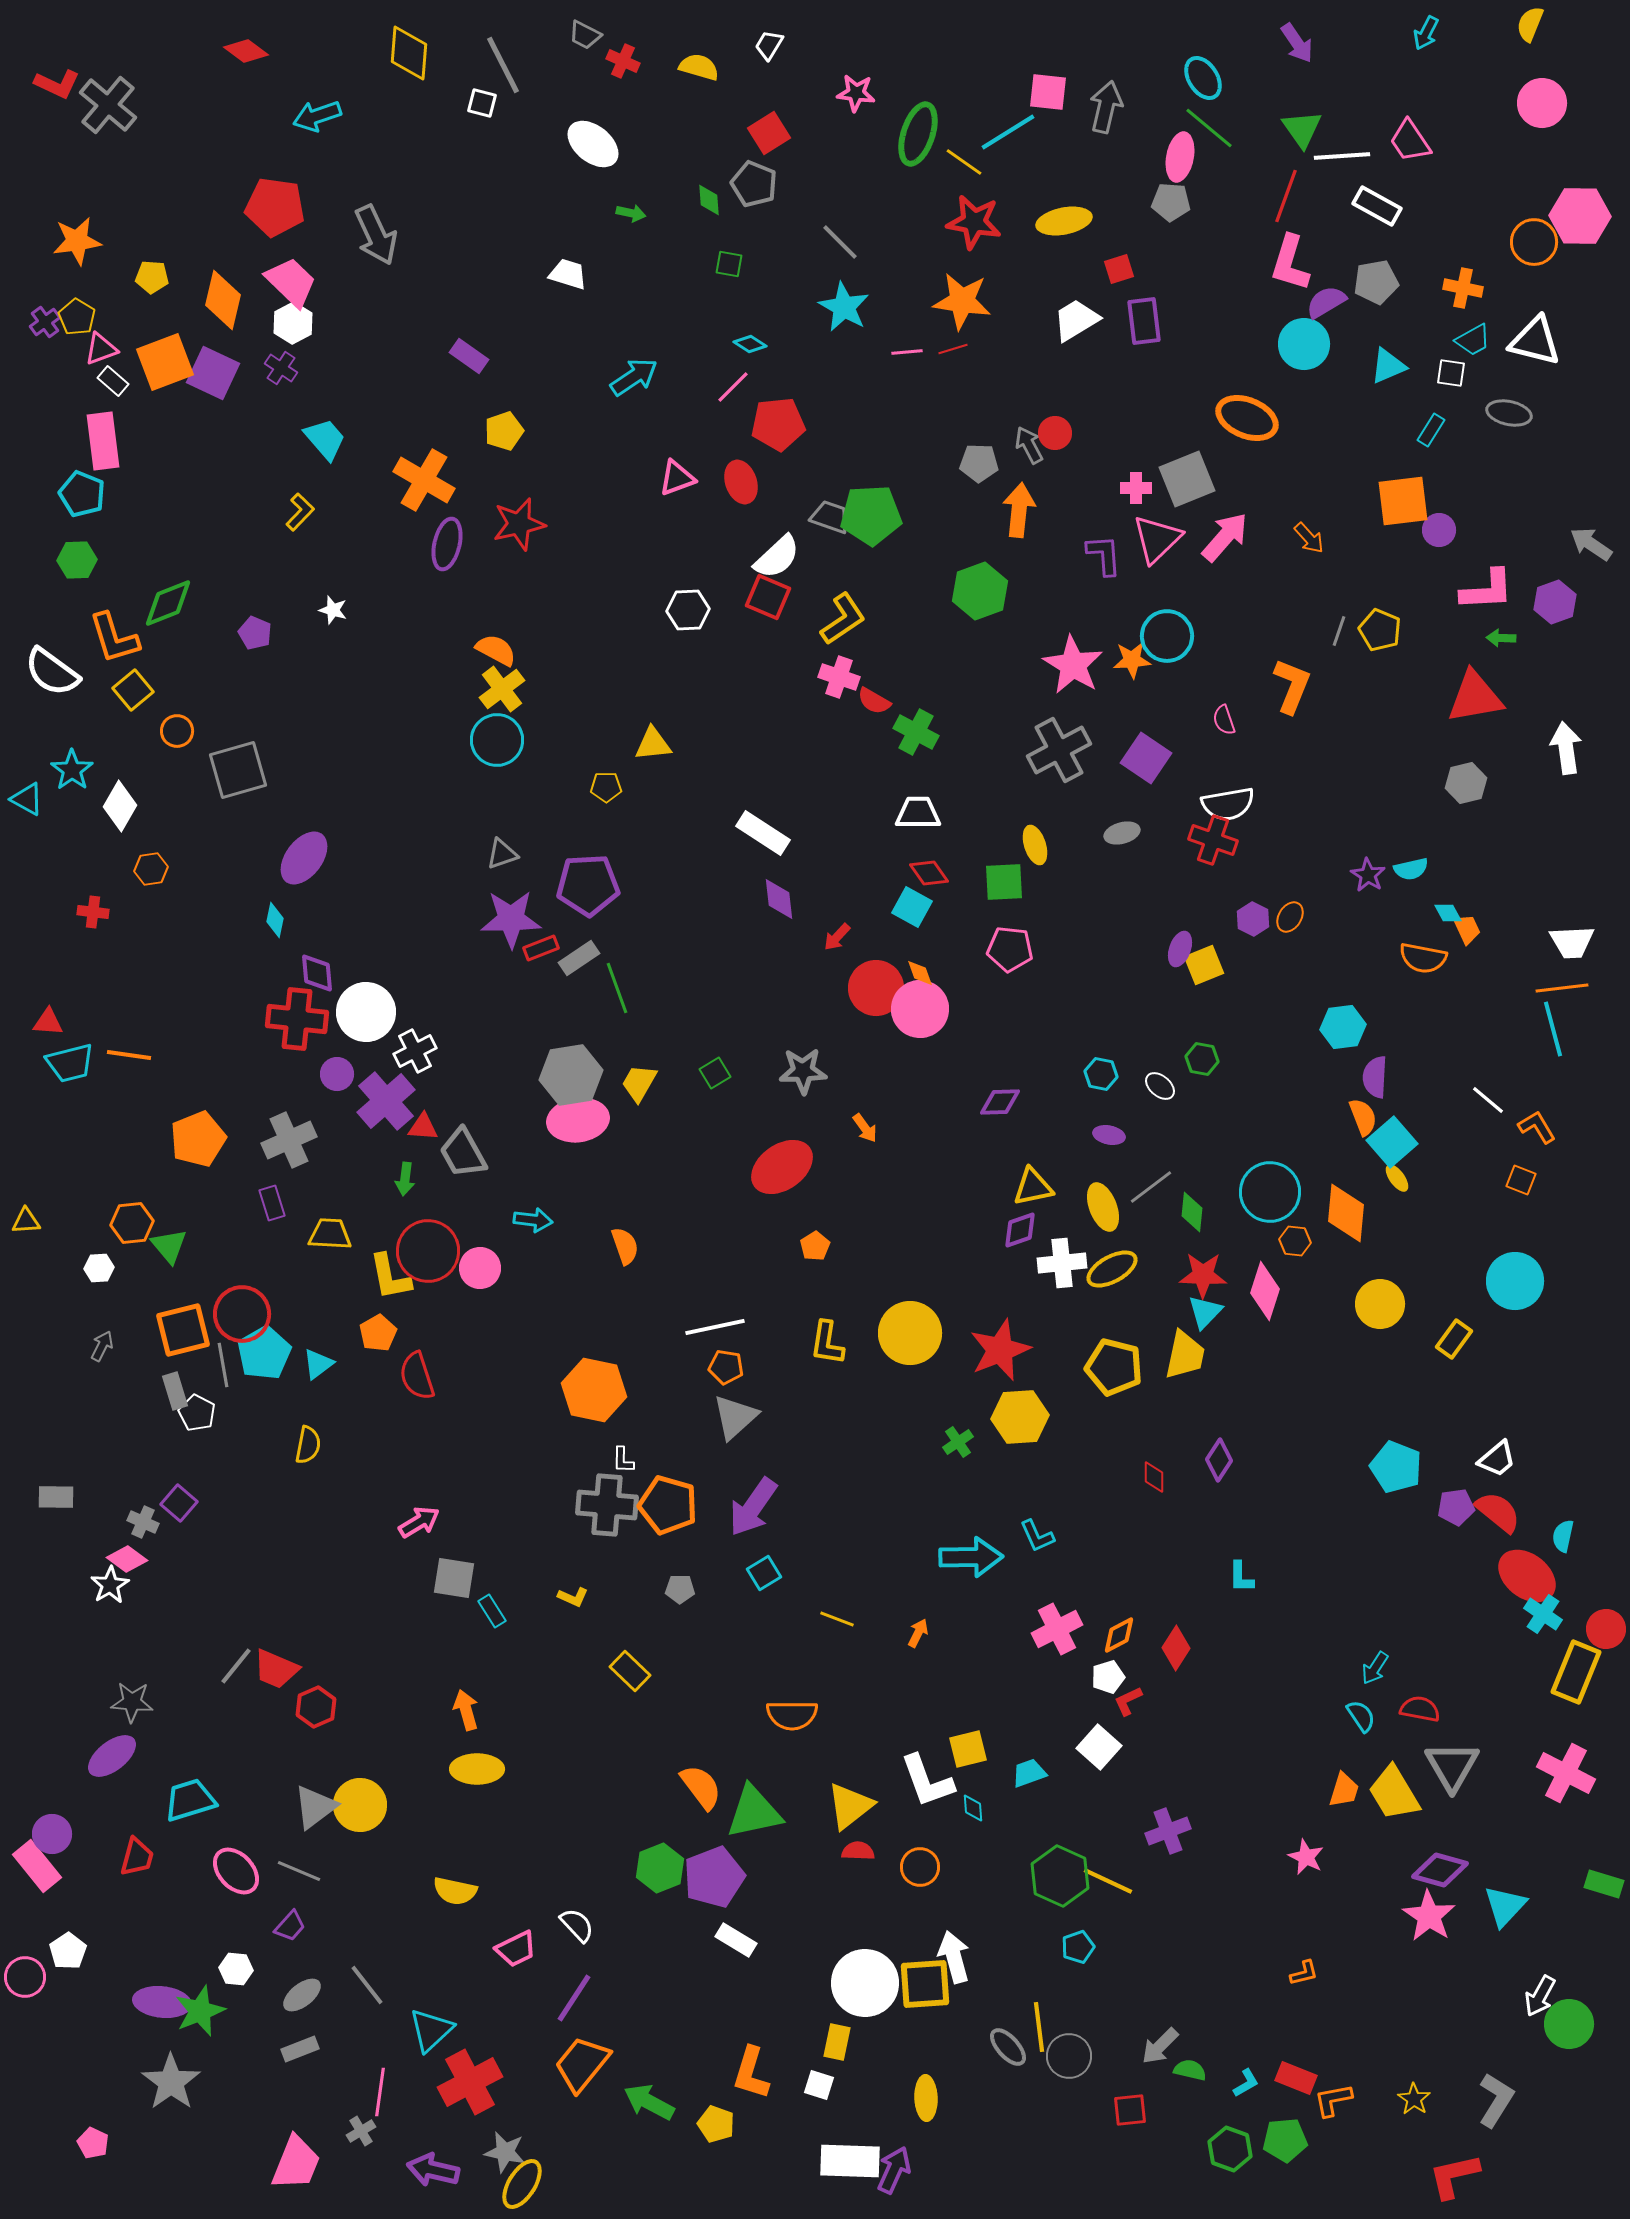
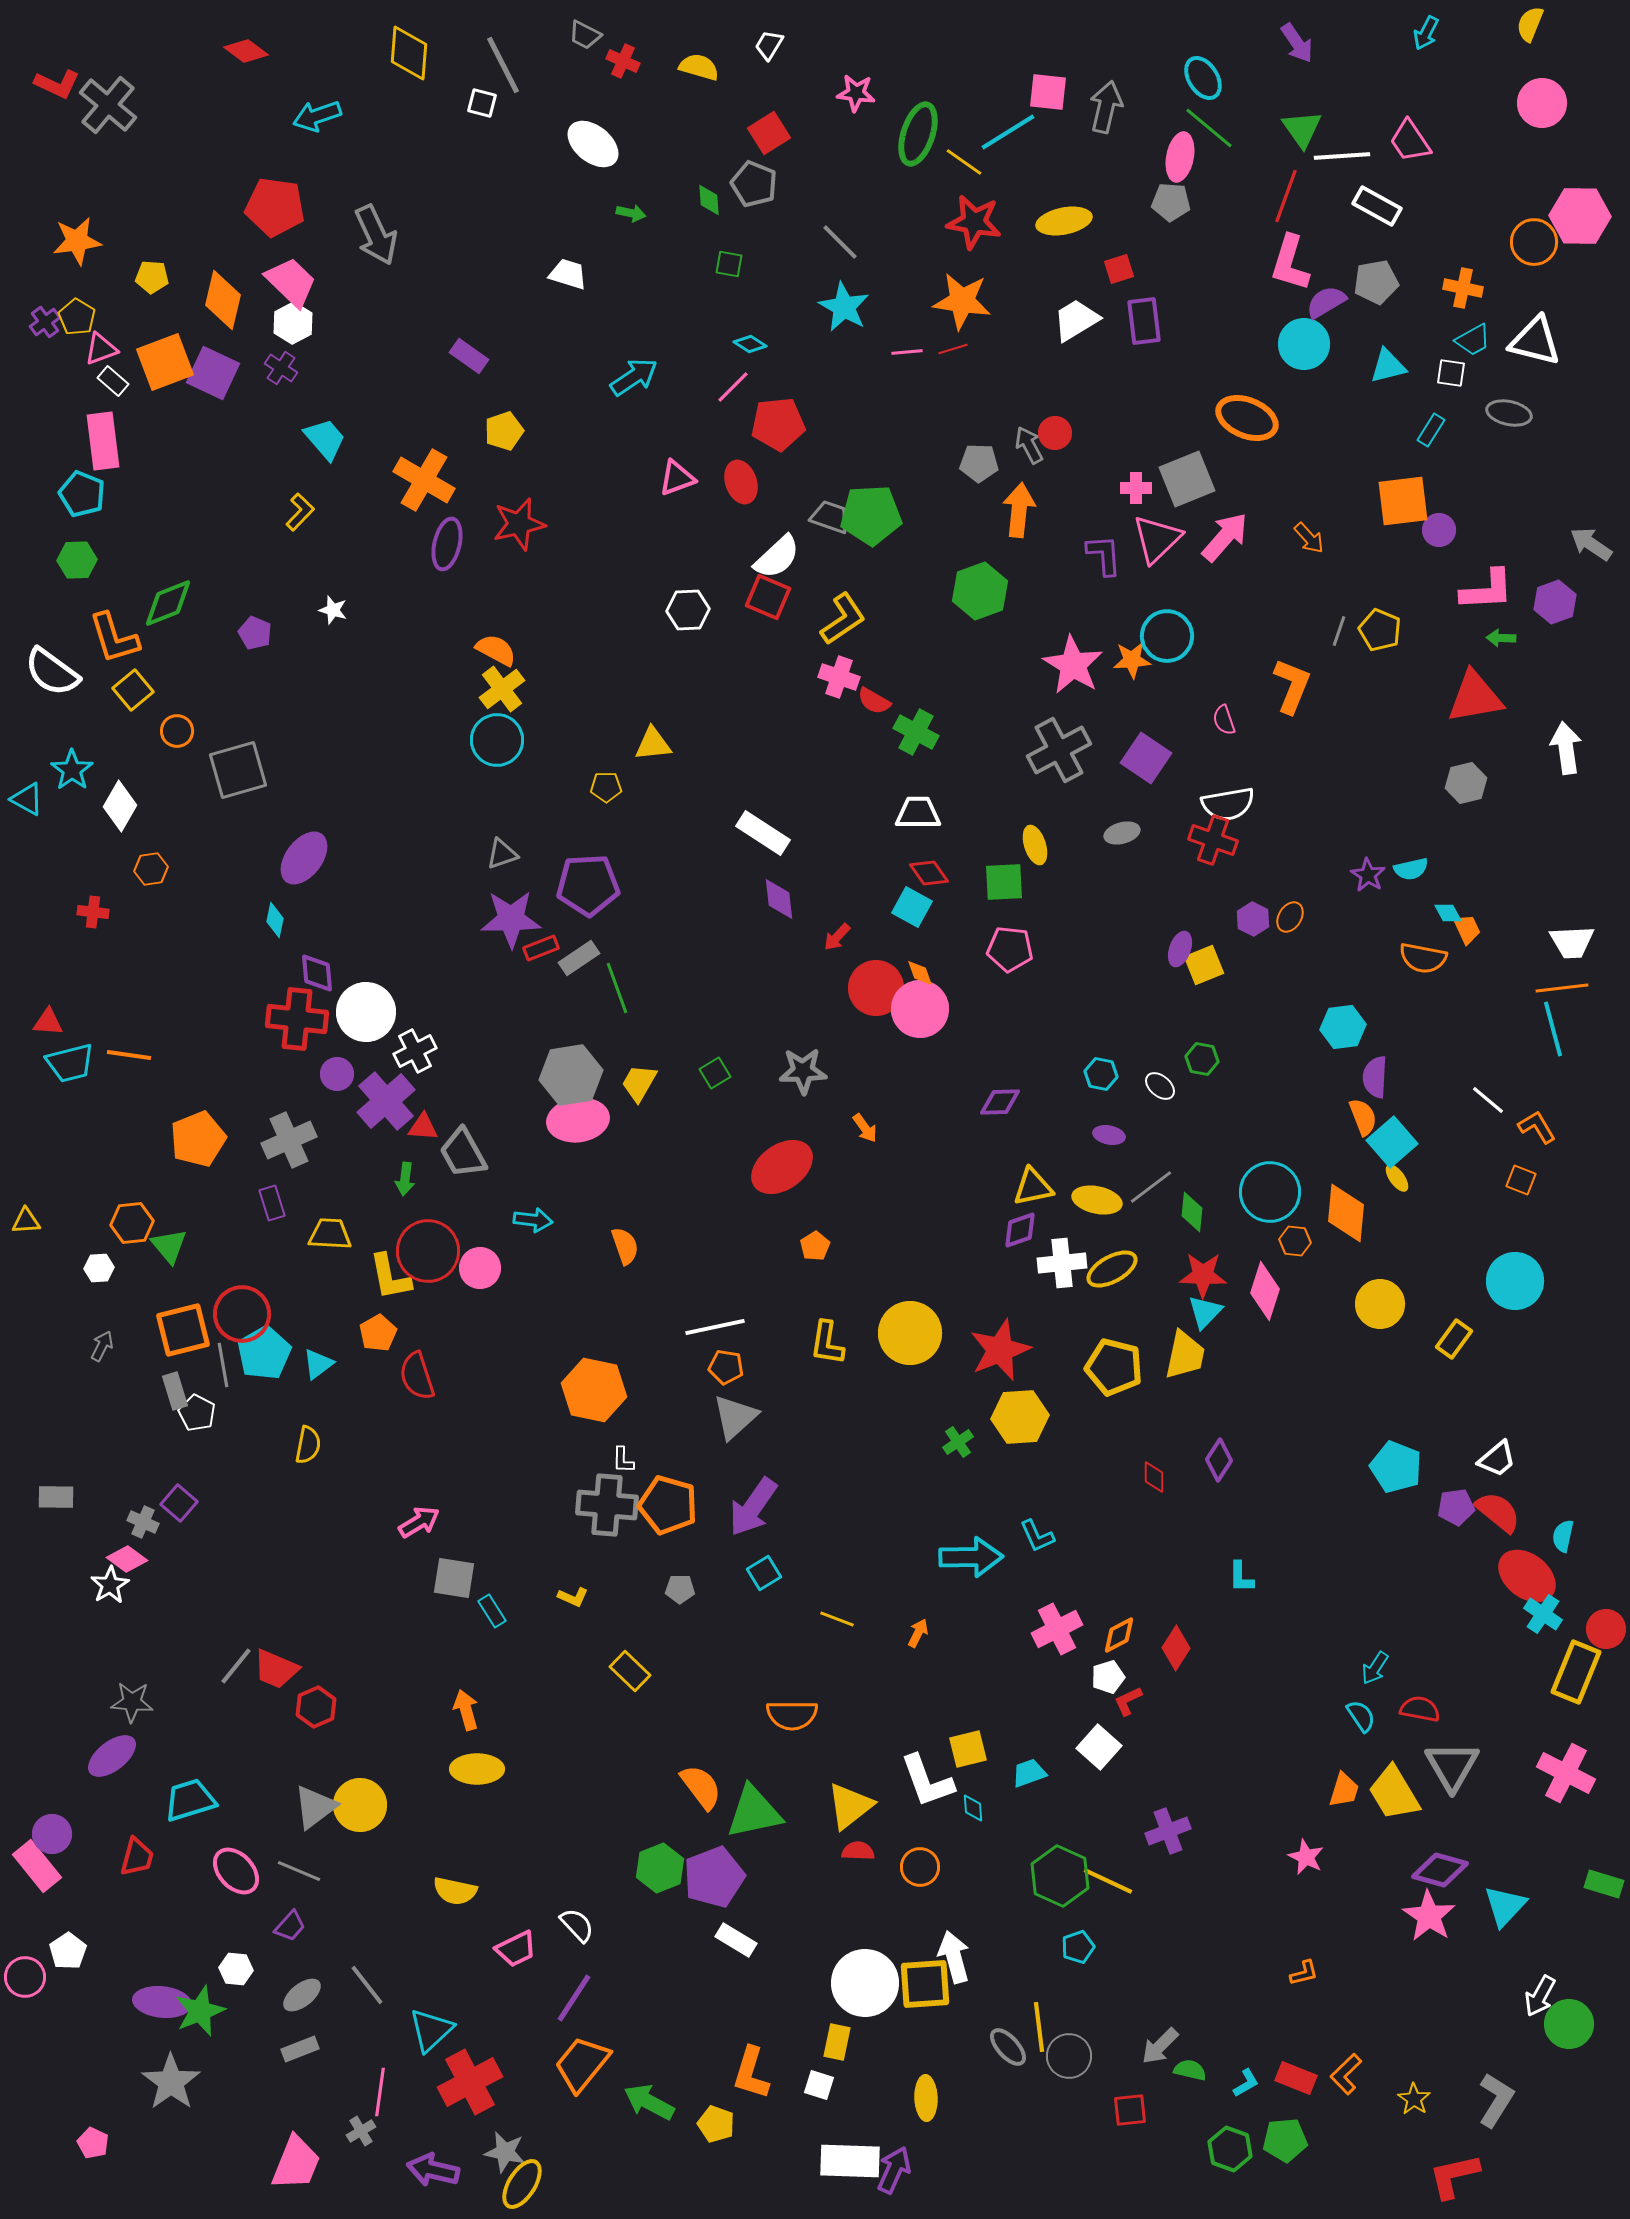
cyan triangle at (1388, 366): rotated 9 degrees clockwise
yellow ellipse at (1103, 1207): moved 6 px left, 7 px up; rotated 57 degrees counterclockwise
orange L-shape at (1333, 2100): moved 13 px right, 26 px up; rotated 33 degrees counterclockwise
